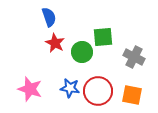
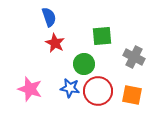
green square: moved 1 px left, 1 px up
green circle: moved 2 px right, 12 px down
